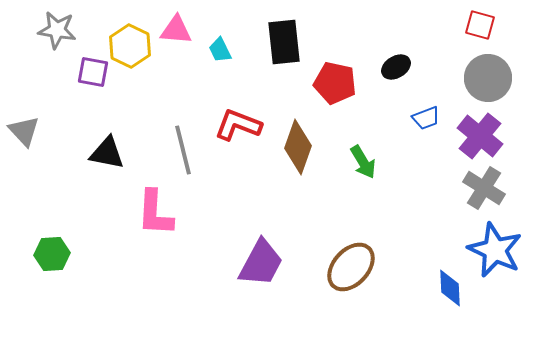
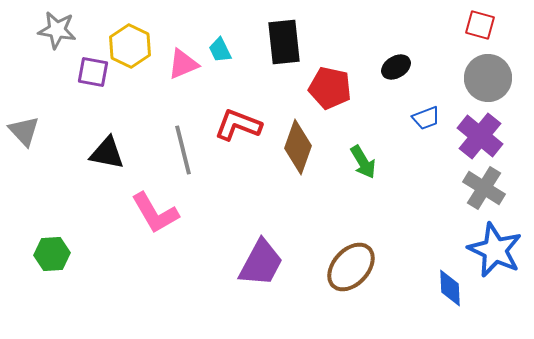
pink triangle: moved 7 px right, 34 px down; rotated 28 degrees counterclockwise
red pentagon: moved 5 px left, 5 px down
pink L-shape: rotated 33 degrees counterclockwise
